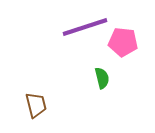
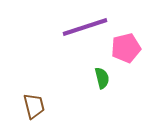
pink pentagon: moved 3 px right, 6 px down; rotated 20 degrees counterclockwise
brown trapezoid: moved 2 px left, 1 px down
